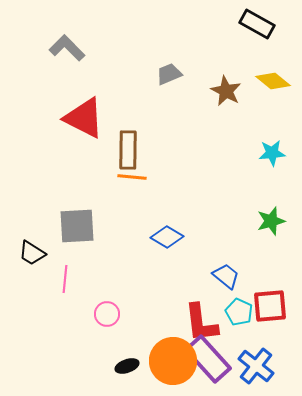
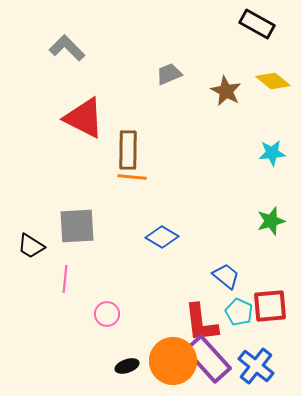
blue diamond: moved 5 px left
black trapezoid: moved 1 px left, 7 px up
